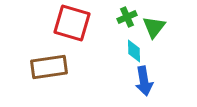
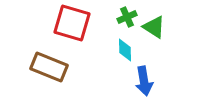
green triangle: rotated 35 degrees counterclockwise
cyan diamond: moved 9 px left, 1 px up
brown rectangle: rotated 30 degrees clockwise
